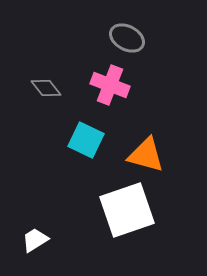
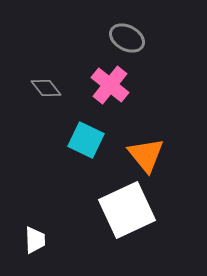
pink cross: rotated 18 degrees clockwise
orange triangle: rotated 36 degrees clockwise
white square: rotated 6 degrees counterclockwise
white trapezoid: rotated 120 degrees clockwise
